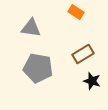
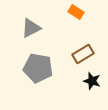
gray triangle: rotated 35 degrees counterclockwise
